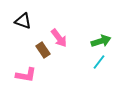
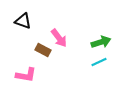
green arrow: moved 1 px down
brown rectangle: rotated 28 degrees counterclockwise
cyan line: rotated 28 degrees clockwise
